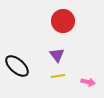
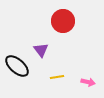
purple triangle: moved 16 px left, 5 px up
yellow line: moved 1 px left, 1 px down
